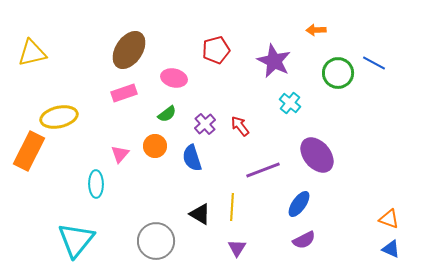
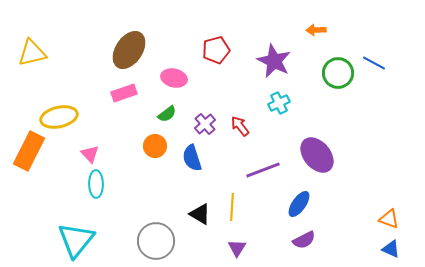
cyan cross: moved 11 px left; rotated 25 degrees clockwise
pink triangle: moved 30 px left; rotated 24 degrees counterclockwise
